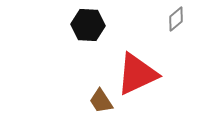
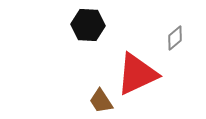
gray diamond: moved 1 px left, 19 px down
